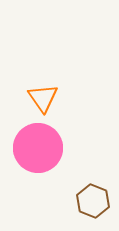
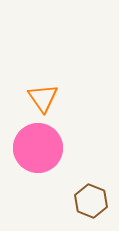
brown hexagon: moved 2 px left
